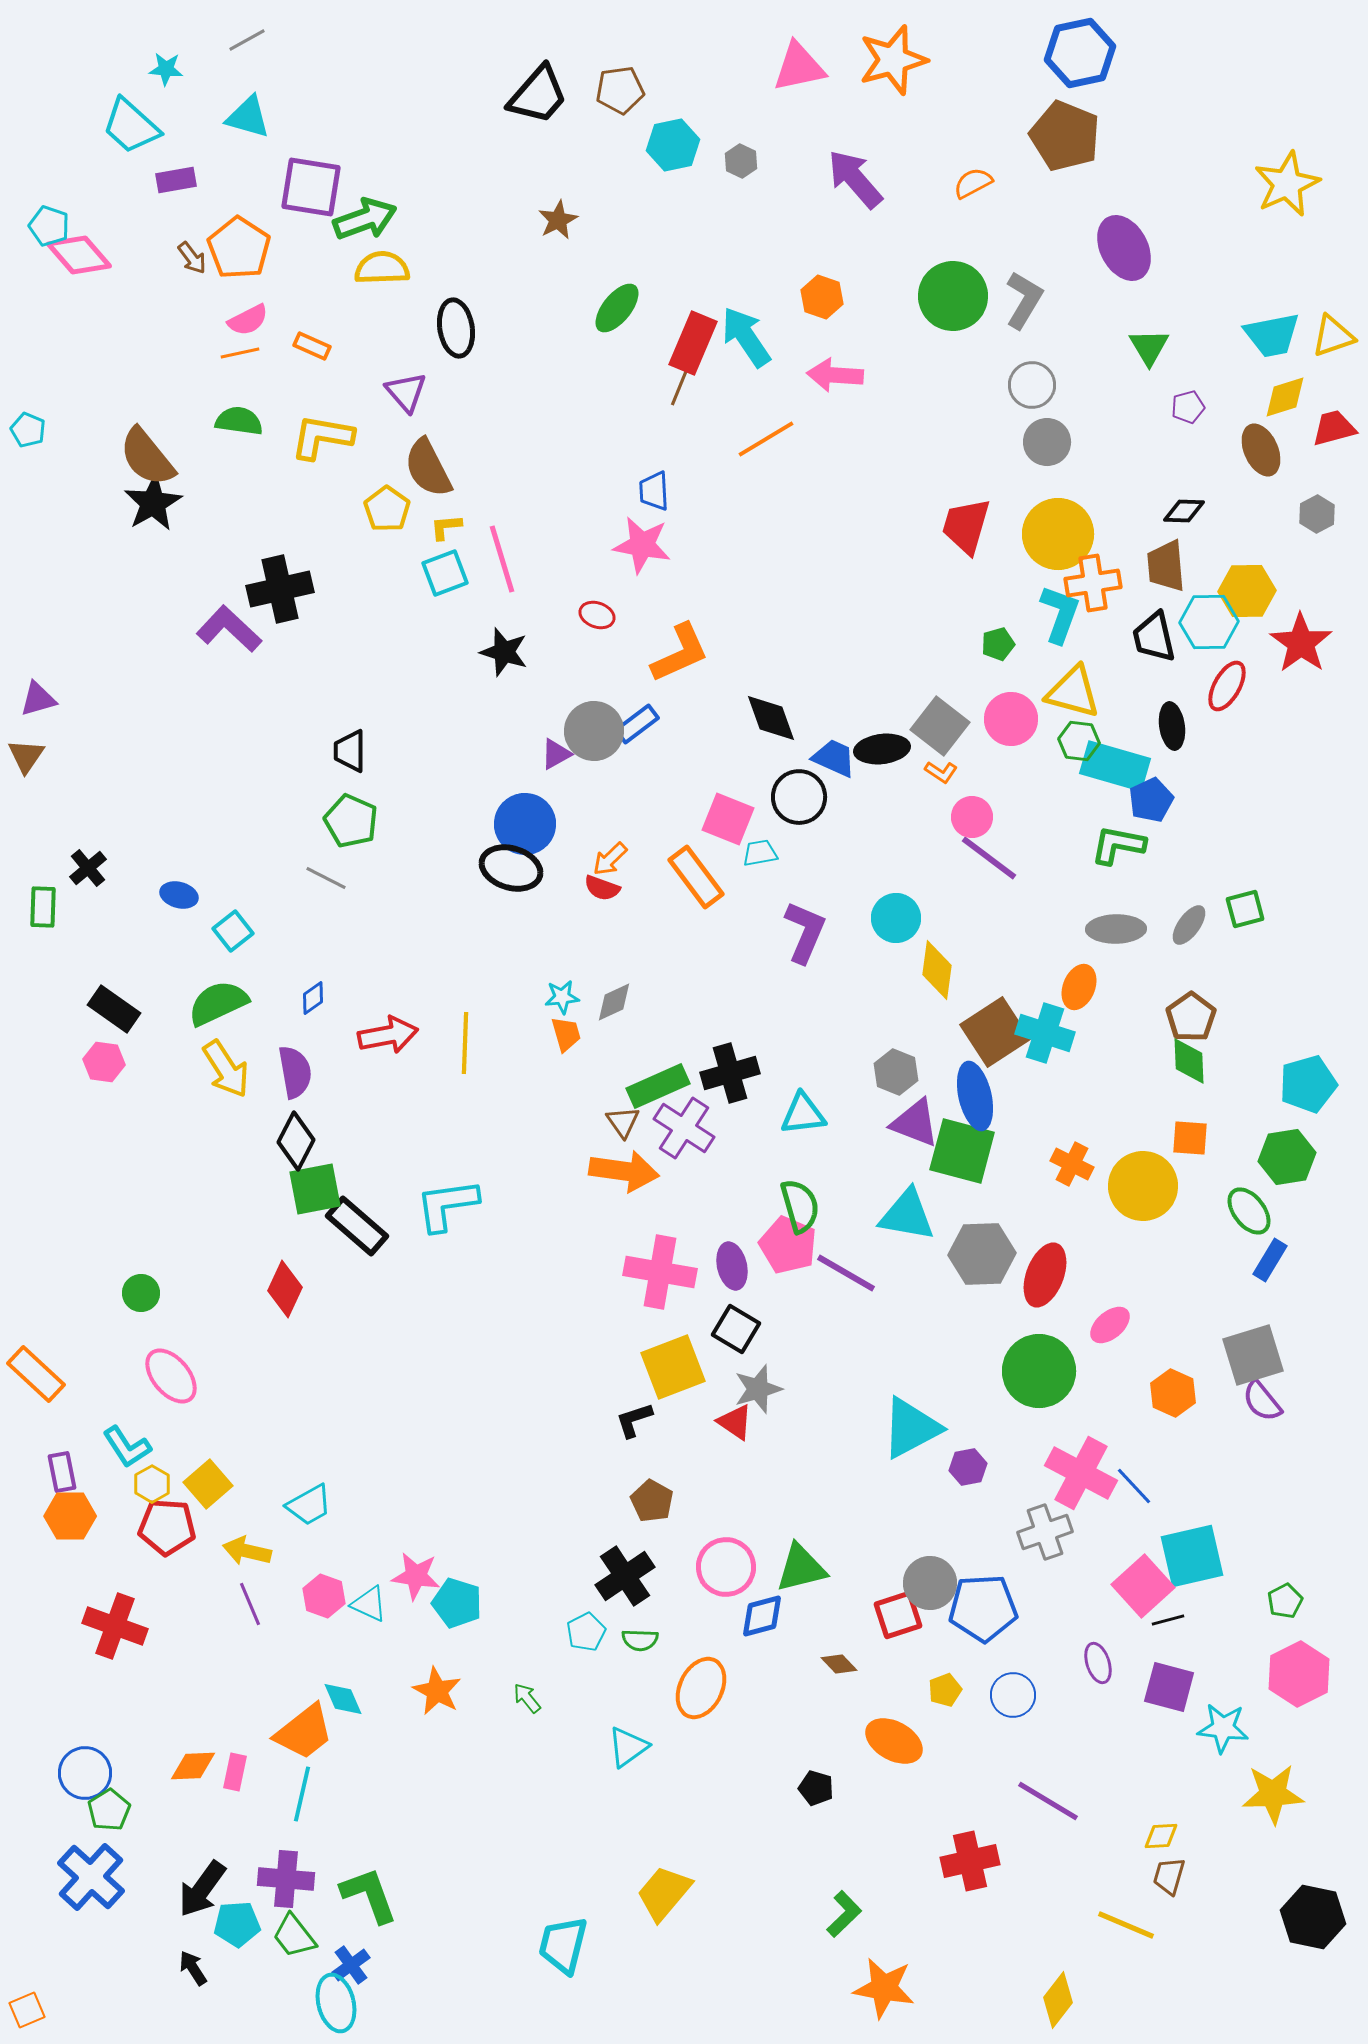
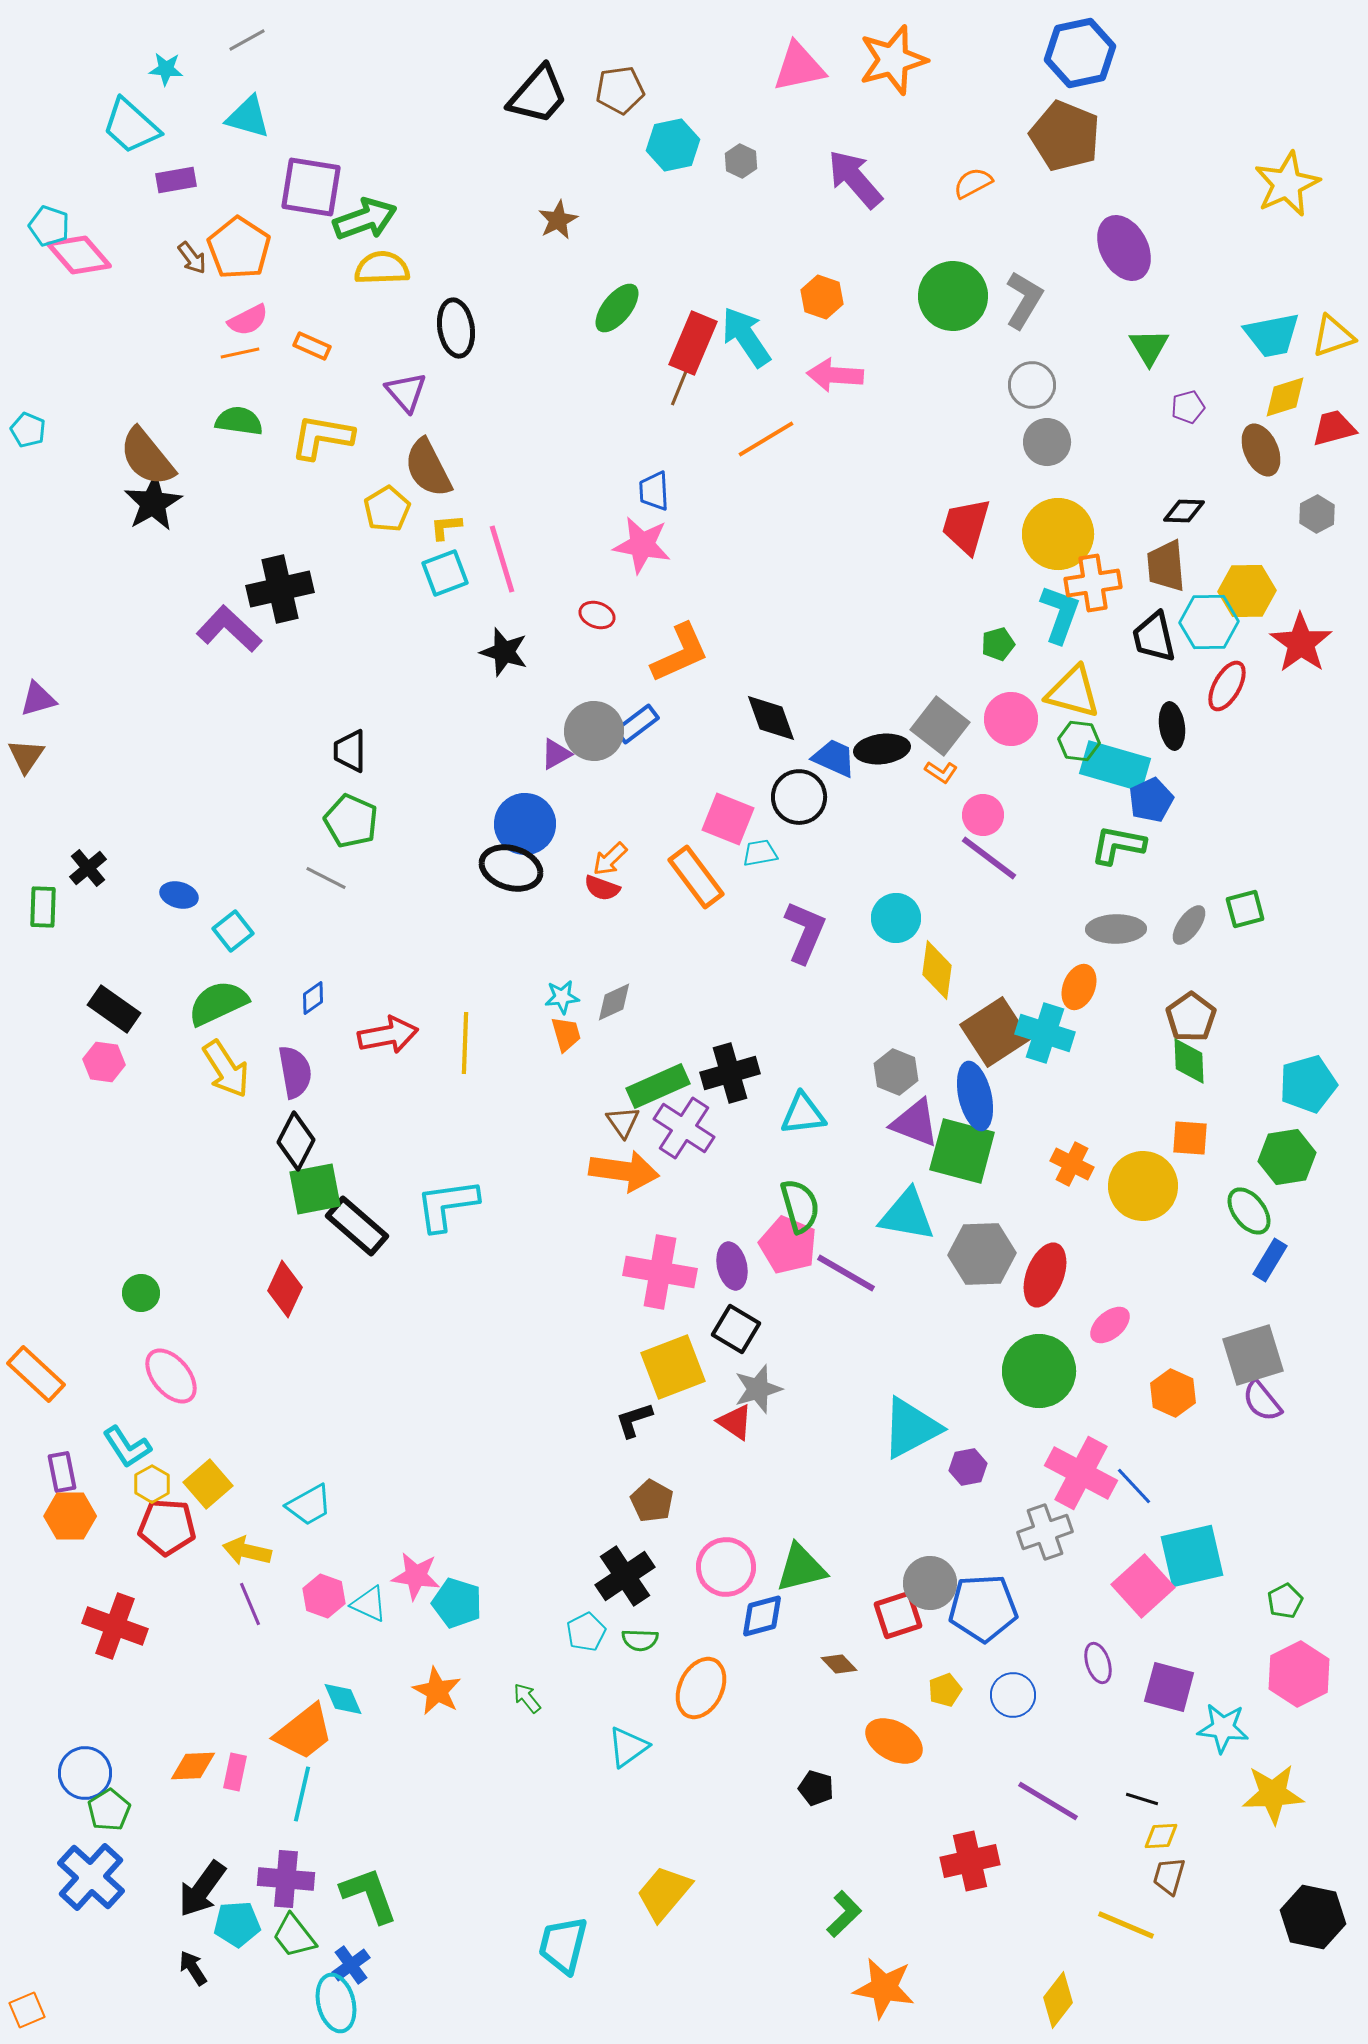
yellow pentagon at (387, 509): rotated 6 degrees clockwise
pink circle at (972, 817): moved 11 px right, 2 px up
black line at (1168, 1620): moved 26 px left, 179 px down; rotated 32 degrees clockwise
